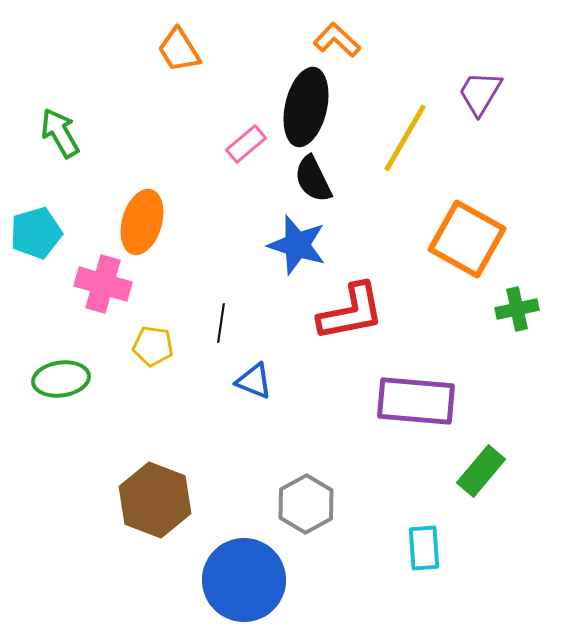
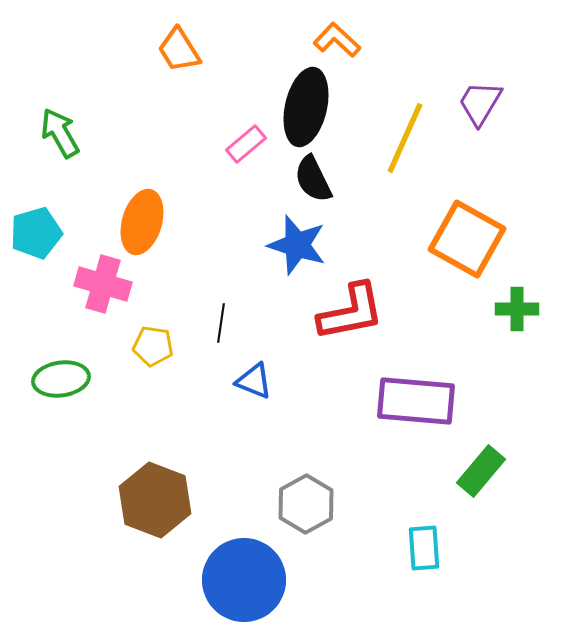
purple trapezoid: moved 10 px down
yellow line: rotated 6 degrees counterclockwise
green cross: rotated 12 degrees clockwise
